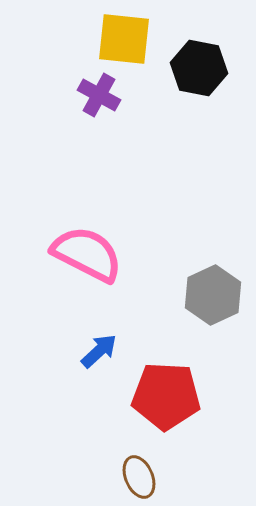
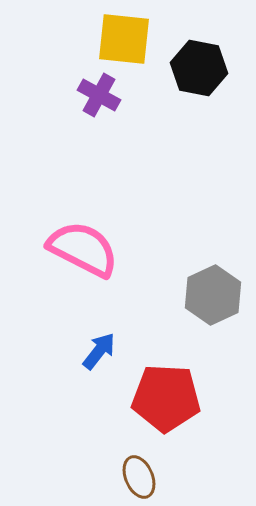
pink semicircle: moved 4 px left, 5 px up
blue arrow: rotated 9 degrees counterclockwise
red pentagon: moved 2 px down
